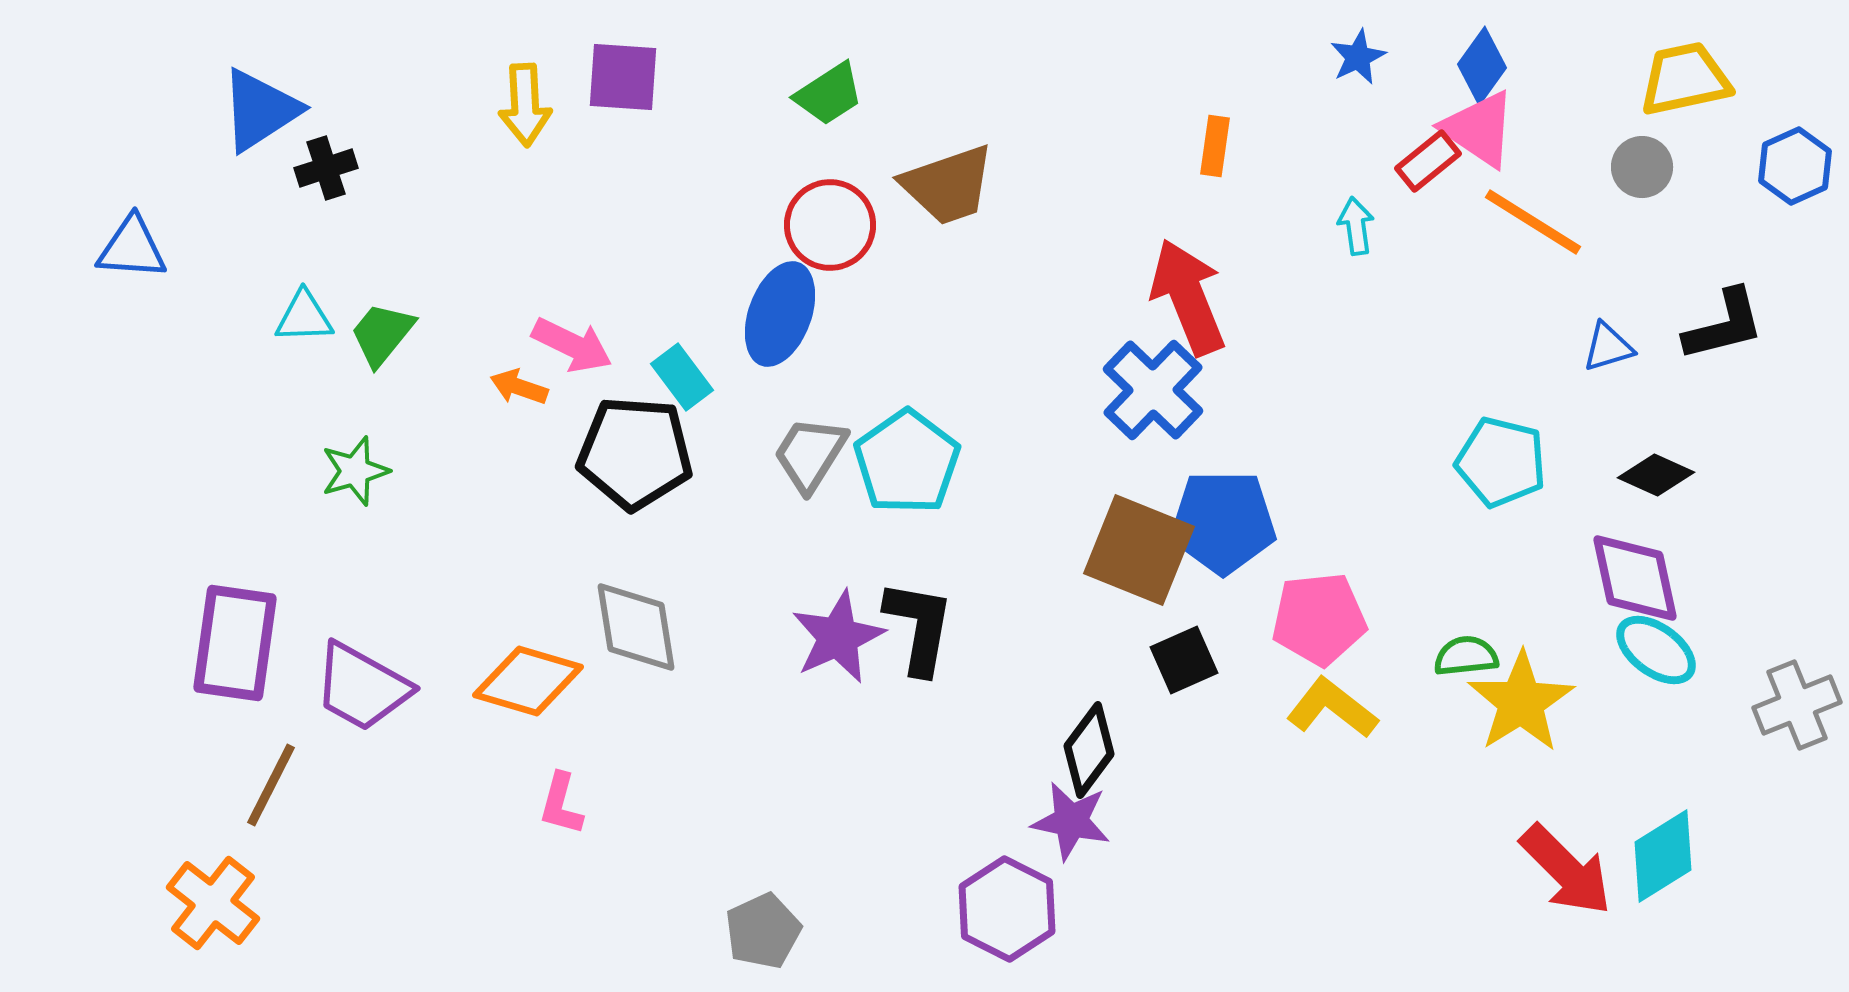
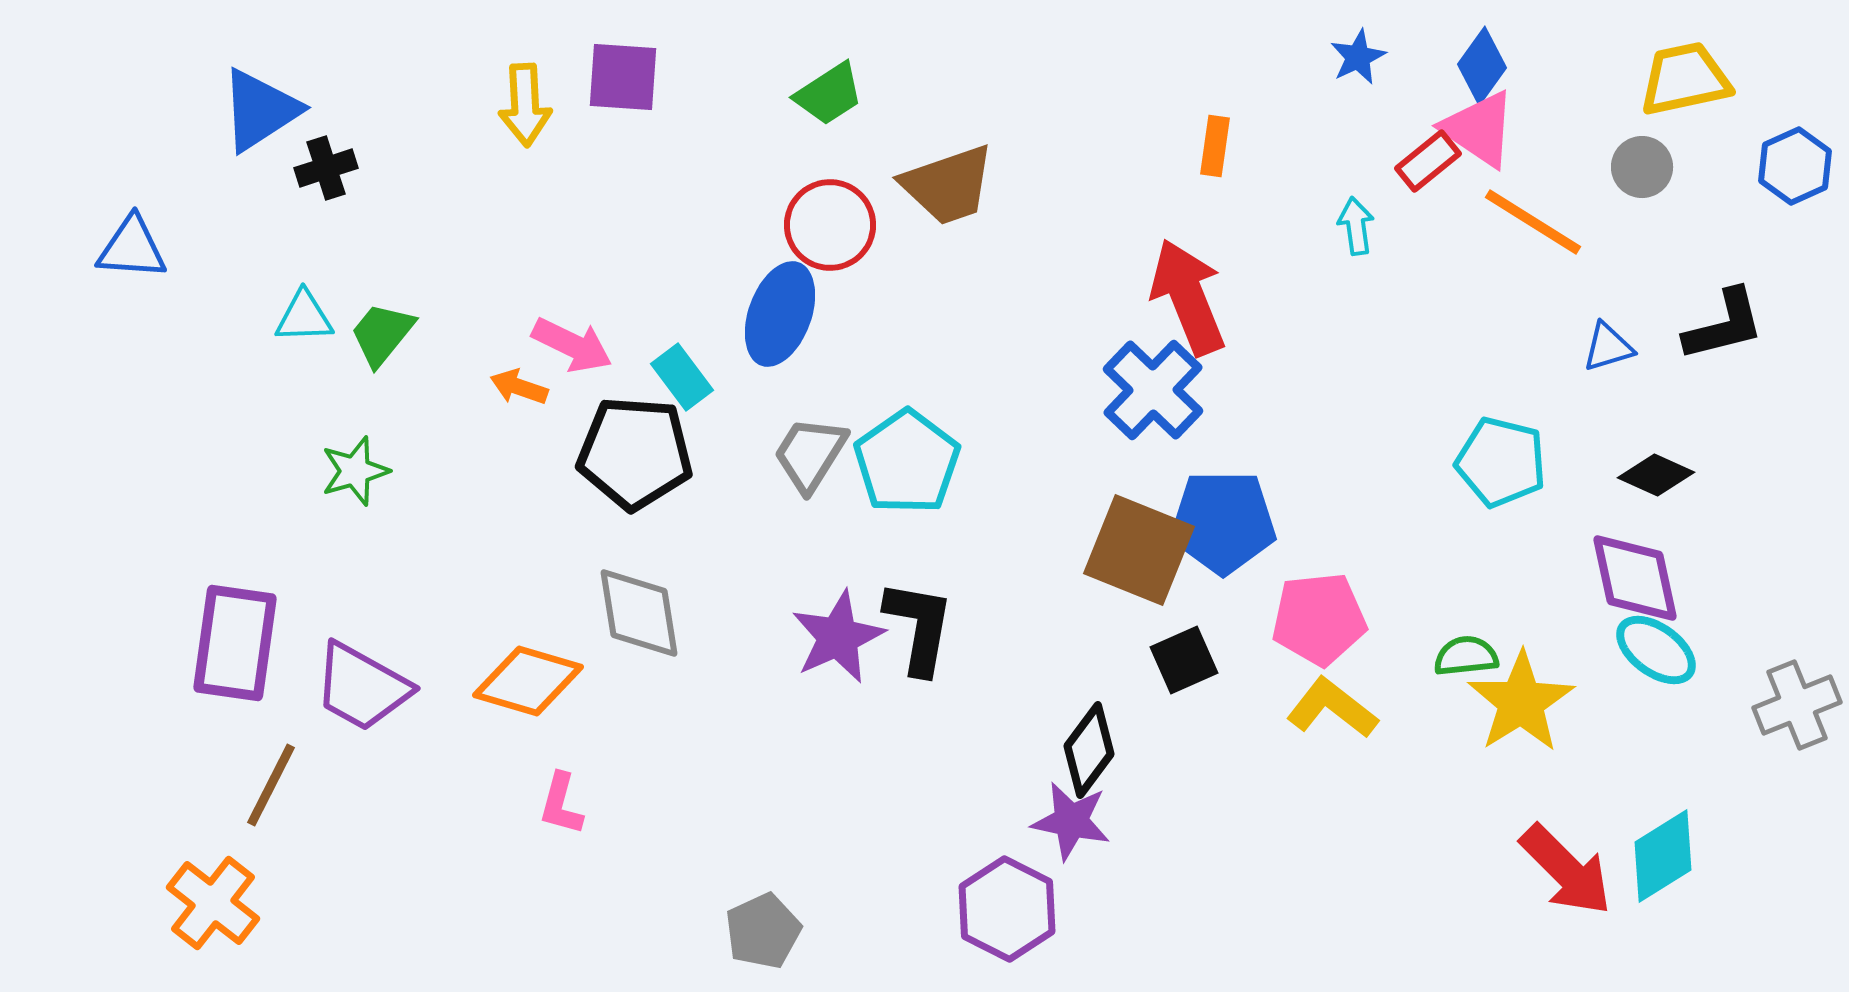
gray diamond at (636, 627): moved 3 px right, 14 px up
